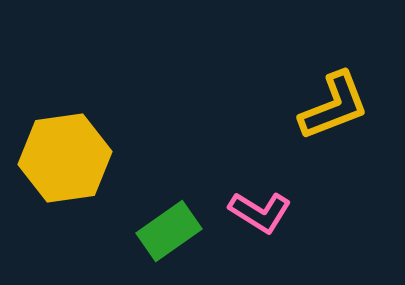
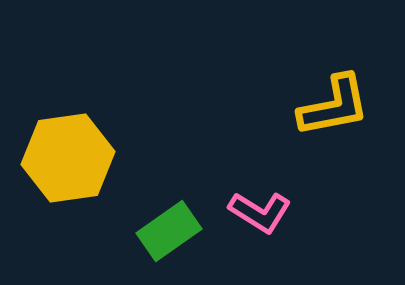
yellow L-shape: rotated 10 degrees clockwise
yellow hexagon: moved 3 px right
